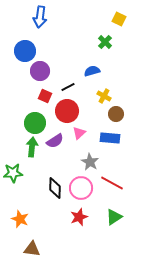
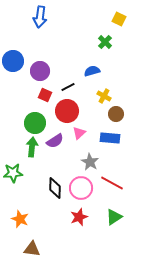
blue circle: moved 12 px left, 10 px down
red square: moved 1 px up
